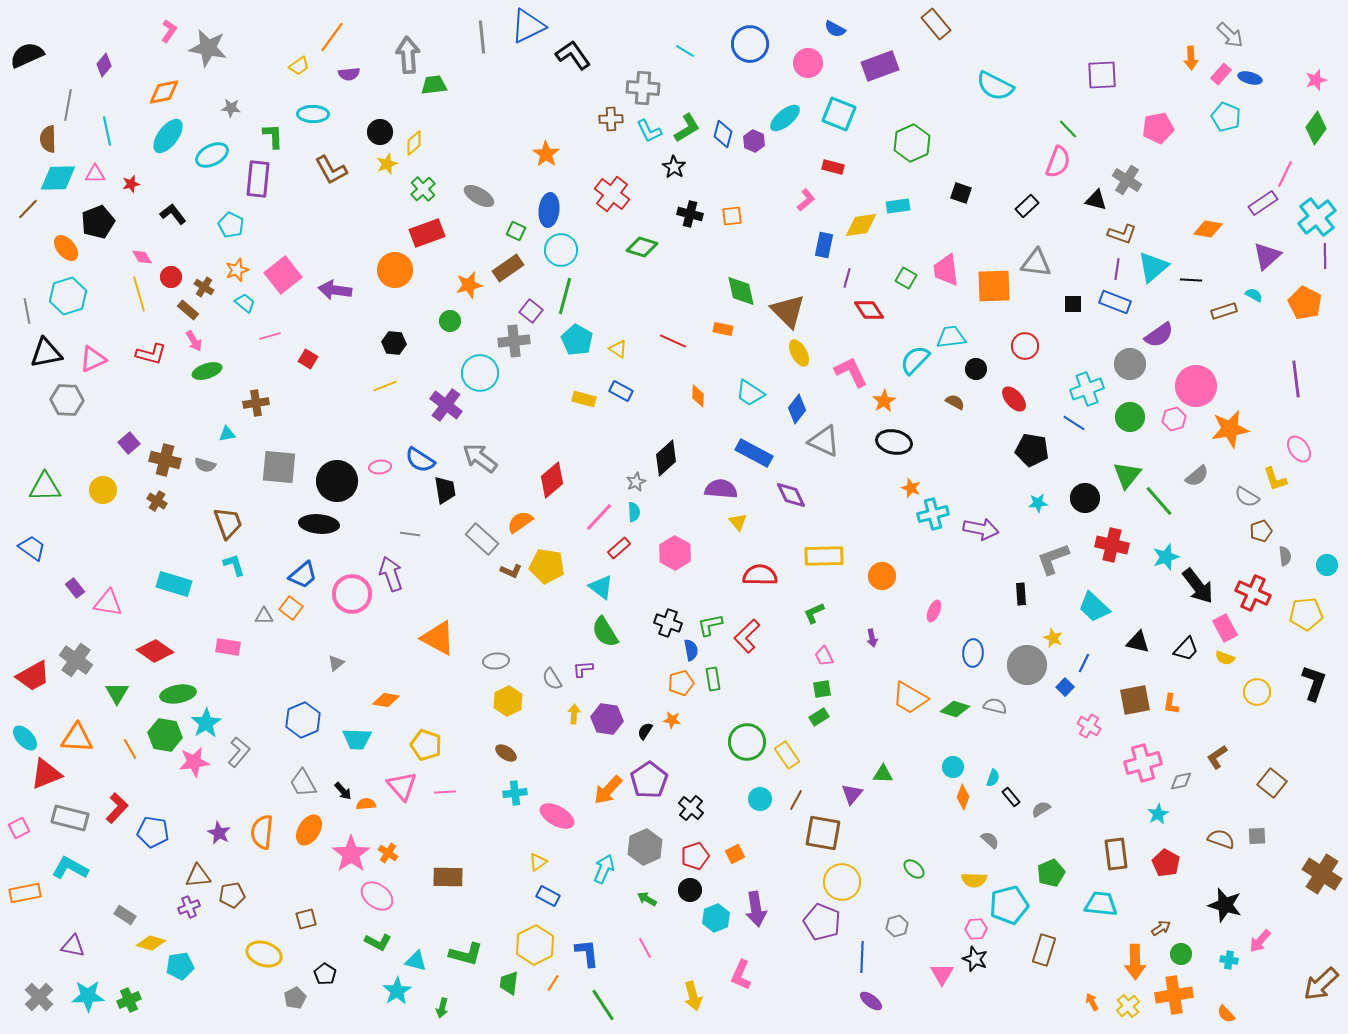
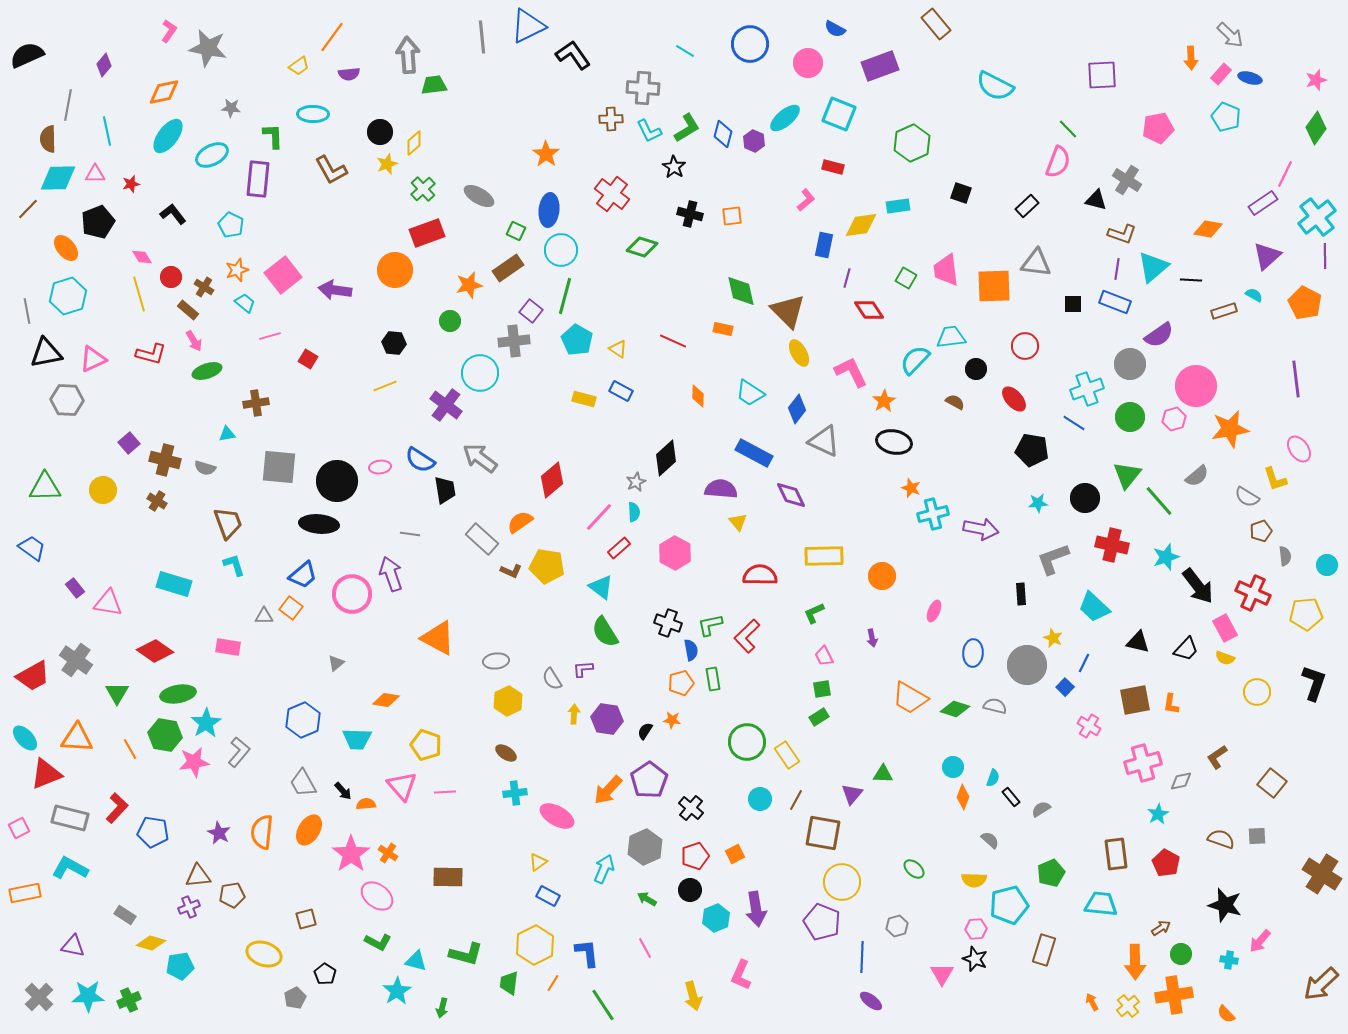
gray semicircle at (205, 465): moved 3 px down
